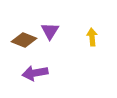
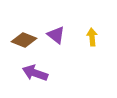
purple triangle: moved 6 px right, 4 px down; rotated 24 degrees counterclockwise
purple arrow: rotated 30 degrees clockwise
